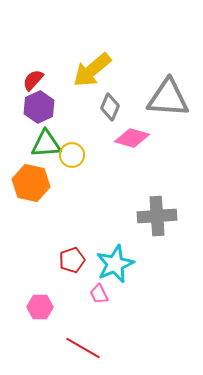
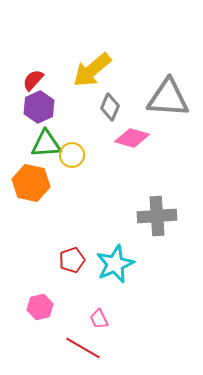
pink trapezoid: moved 25 px down
pink hexagon: rotated 15 degrees counterclockwise
